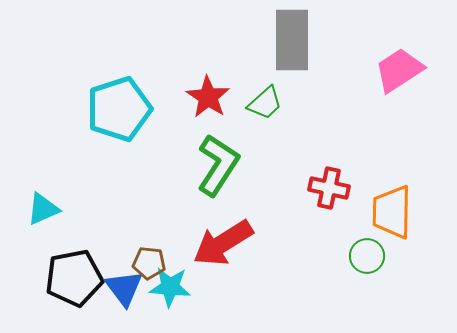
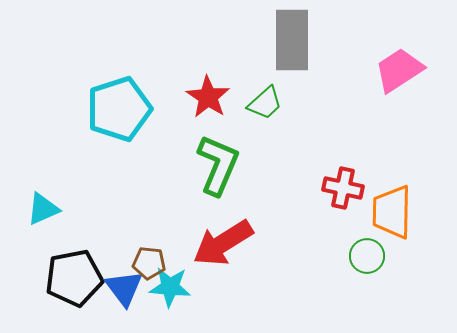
green L-shape: rotated 10 degrees counterclockwise
red cross: moved 14 px right
